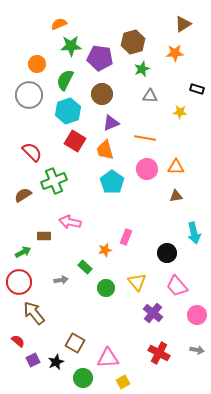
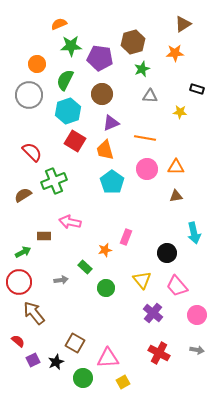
yellow triangle at (137, 282): moved 5 px right, 2 px up
